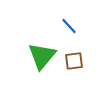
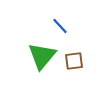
blue line: moved 9 px left
